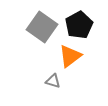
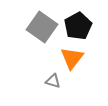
black pentagon: moved 1 px left, 1 px down
orange triangle: moved 2 px right, 2 px down; rotated 15 degrees counterclockwise
